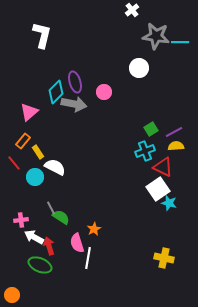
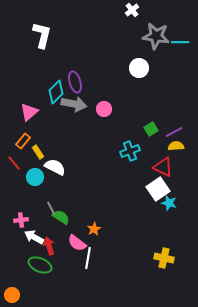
pink circle: moved 17 px down
cyan cross: moved 15 px left
pink semicircle: rotated 36 degrees counterclockwise
